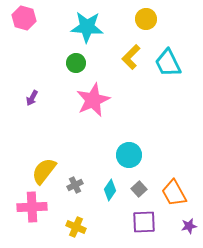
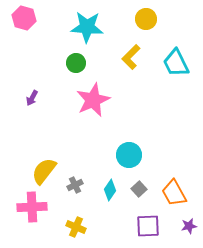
cyan trapezoid: moved 8 px right
purple square: moved 4 px right, 4 px down
